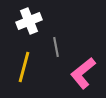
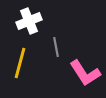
yellow line: moved 4 px left, 4 px up
pink L-shape: moved 2 px right; rotated 84 degrees counterclockwise
